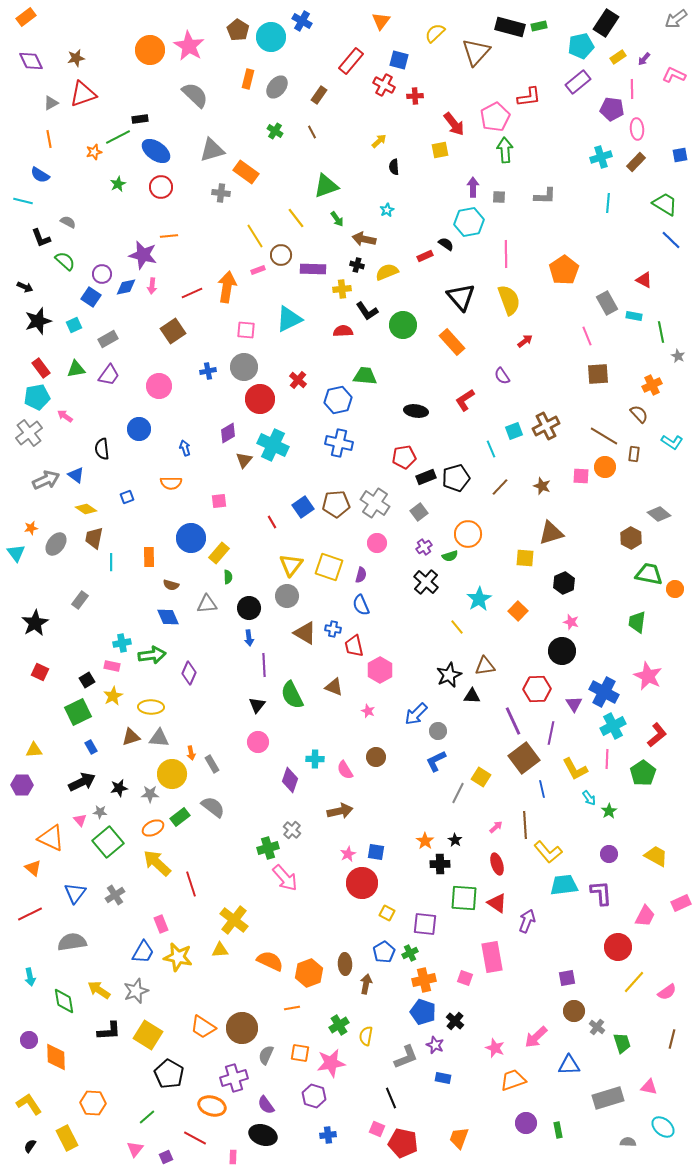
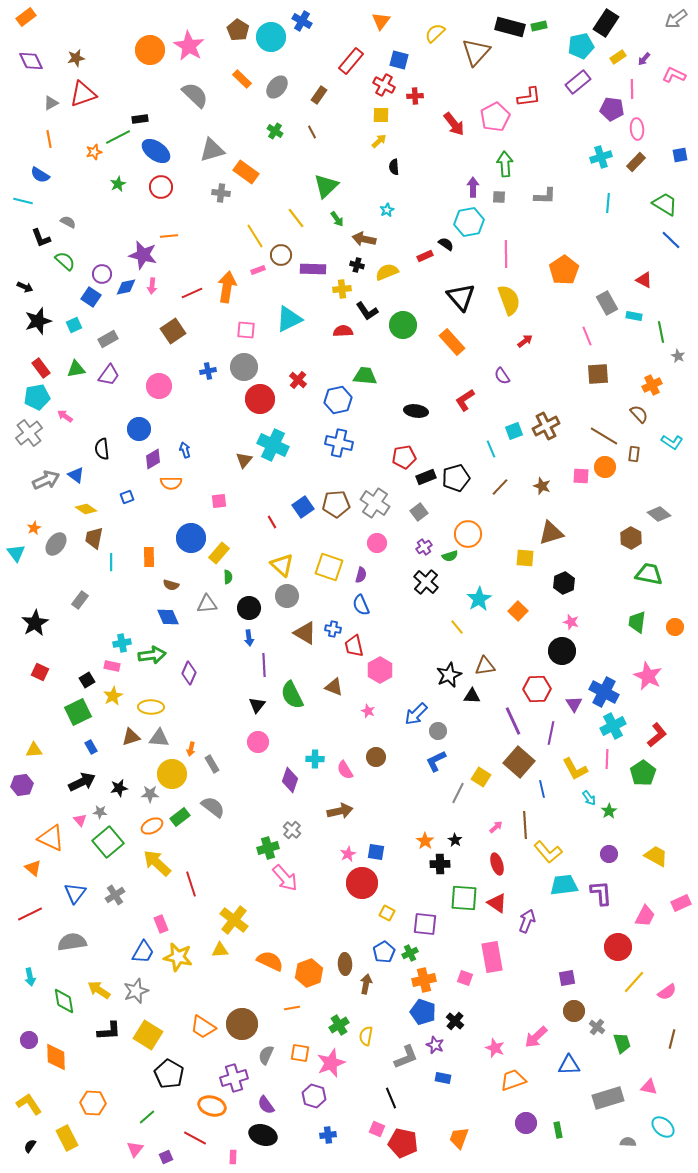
orange rectangle at (248, 79): moved 6 px left; rotated 60 degrees counterclockwise
yellow square at (440, 150): moved 59 px left, 35 px up; rotated 12 degrees clockwise
green arrow at (505, 150): moved 14 px down
green triangle at (326, 186): rotated 24 degrees counterclockwise
purple diamond at (228, 433): moved 75 px left, 26 px down
blue arrow at (185, 448): moved 2 px down
orange star at (31, 528): moved 3 px right; rotated 16 degrees counterclockwise
yellow triangle at (291, 565): moved 9 px left; rotated 25 degrees counterclockwise
orange circle at (675, 589): moved 38 px down
orange arrow at (191, 753): moved 4 px up; rotated 24 degrees clockwise
brown square at (524, 758): moved 5 px left, 4 px down; rotated 12 degrees counterclockwise
purple hexagon at (22, 785): rotated 10 degrees counterclockwise
orange ellipse at (153, 828): moved 1 px left, 2 px up
brown circle at (242, 1028): moved 4 px up
pink star at (331, 1063): rotated 12 degrees counterclockwise
